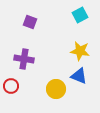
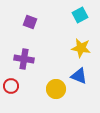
yellow star: moved 1 px right, 3 px up
